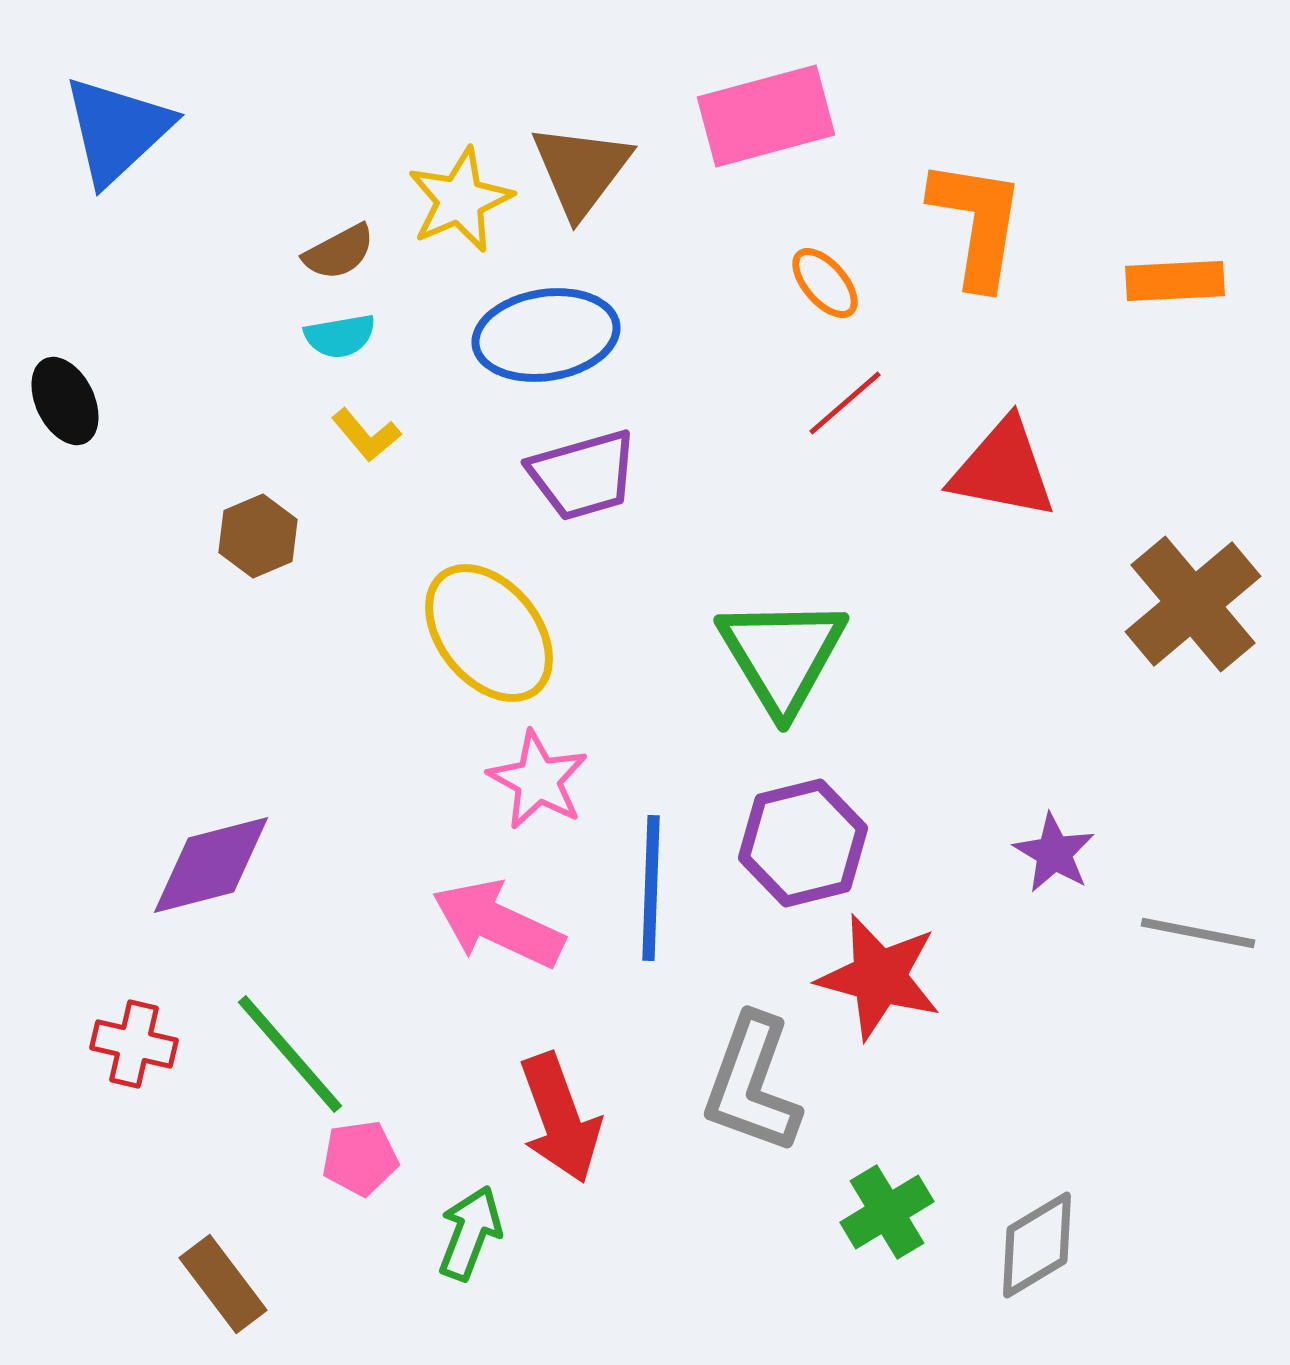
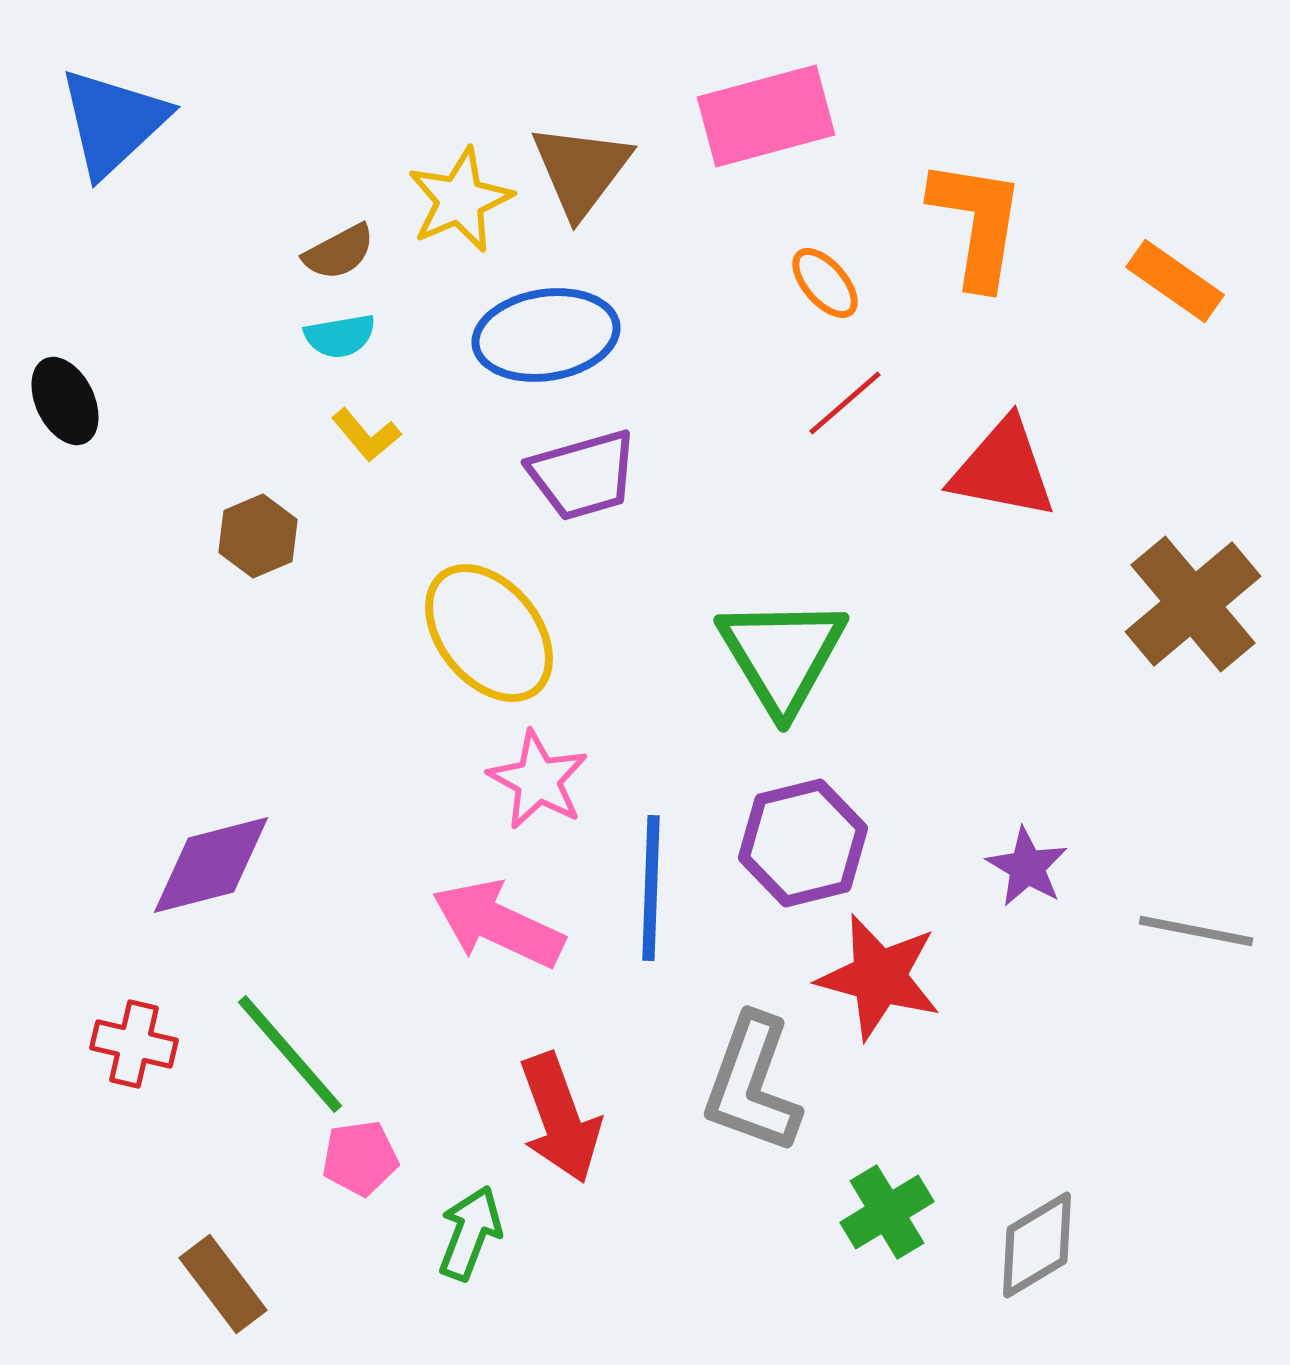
blue triangle: moved 4 px left, 8 px up
orange rectangle: rotated 38 degrees clockwise
purple star: moved 27 px left, 14 px down
gray line: moved 2 px left, 2 px up
